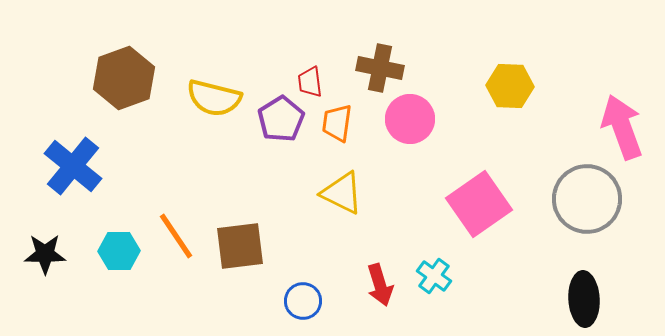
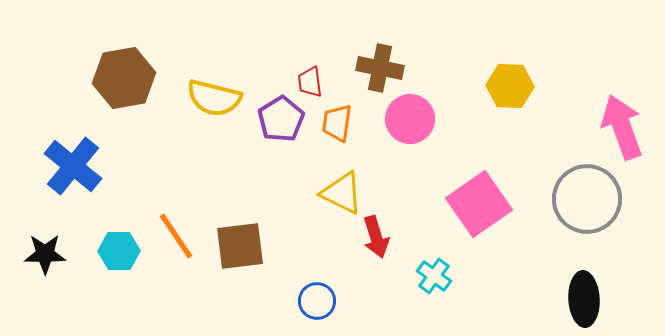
brown hexagon: rotated 10 degrees clockwise
red arrow: moved 4 px left, 48 px up
blue circle: moved 14 px right
